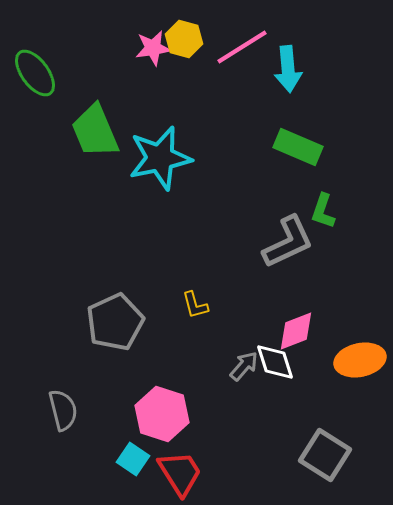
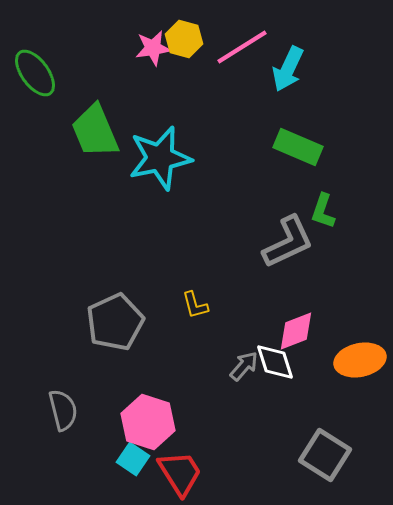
cyan arrow: rotated 30 degrees clockwise
pink hexagon: moved 14 px left, 8 px down
